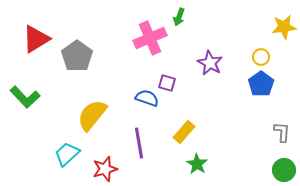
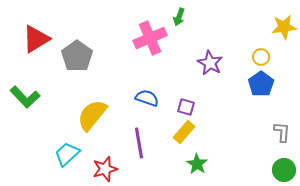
purple square: moved 19 px right, 24 px down
